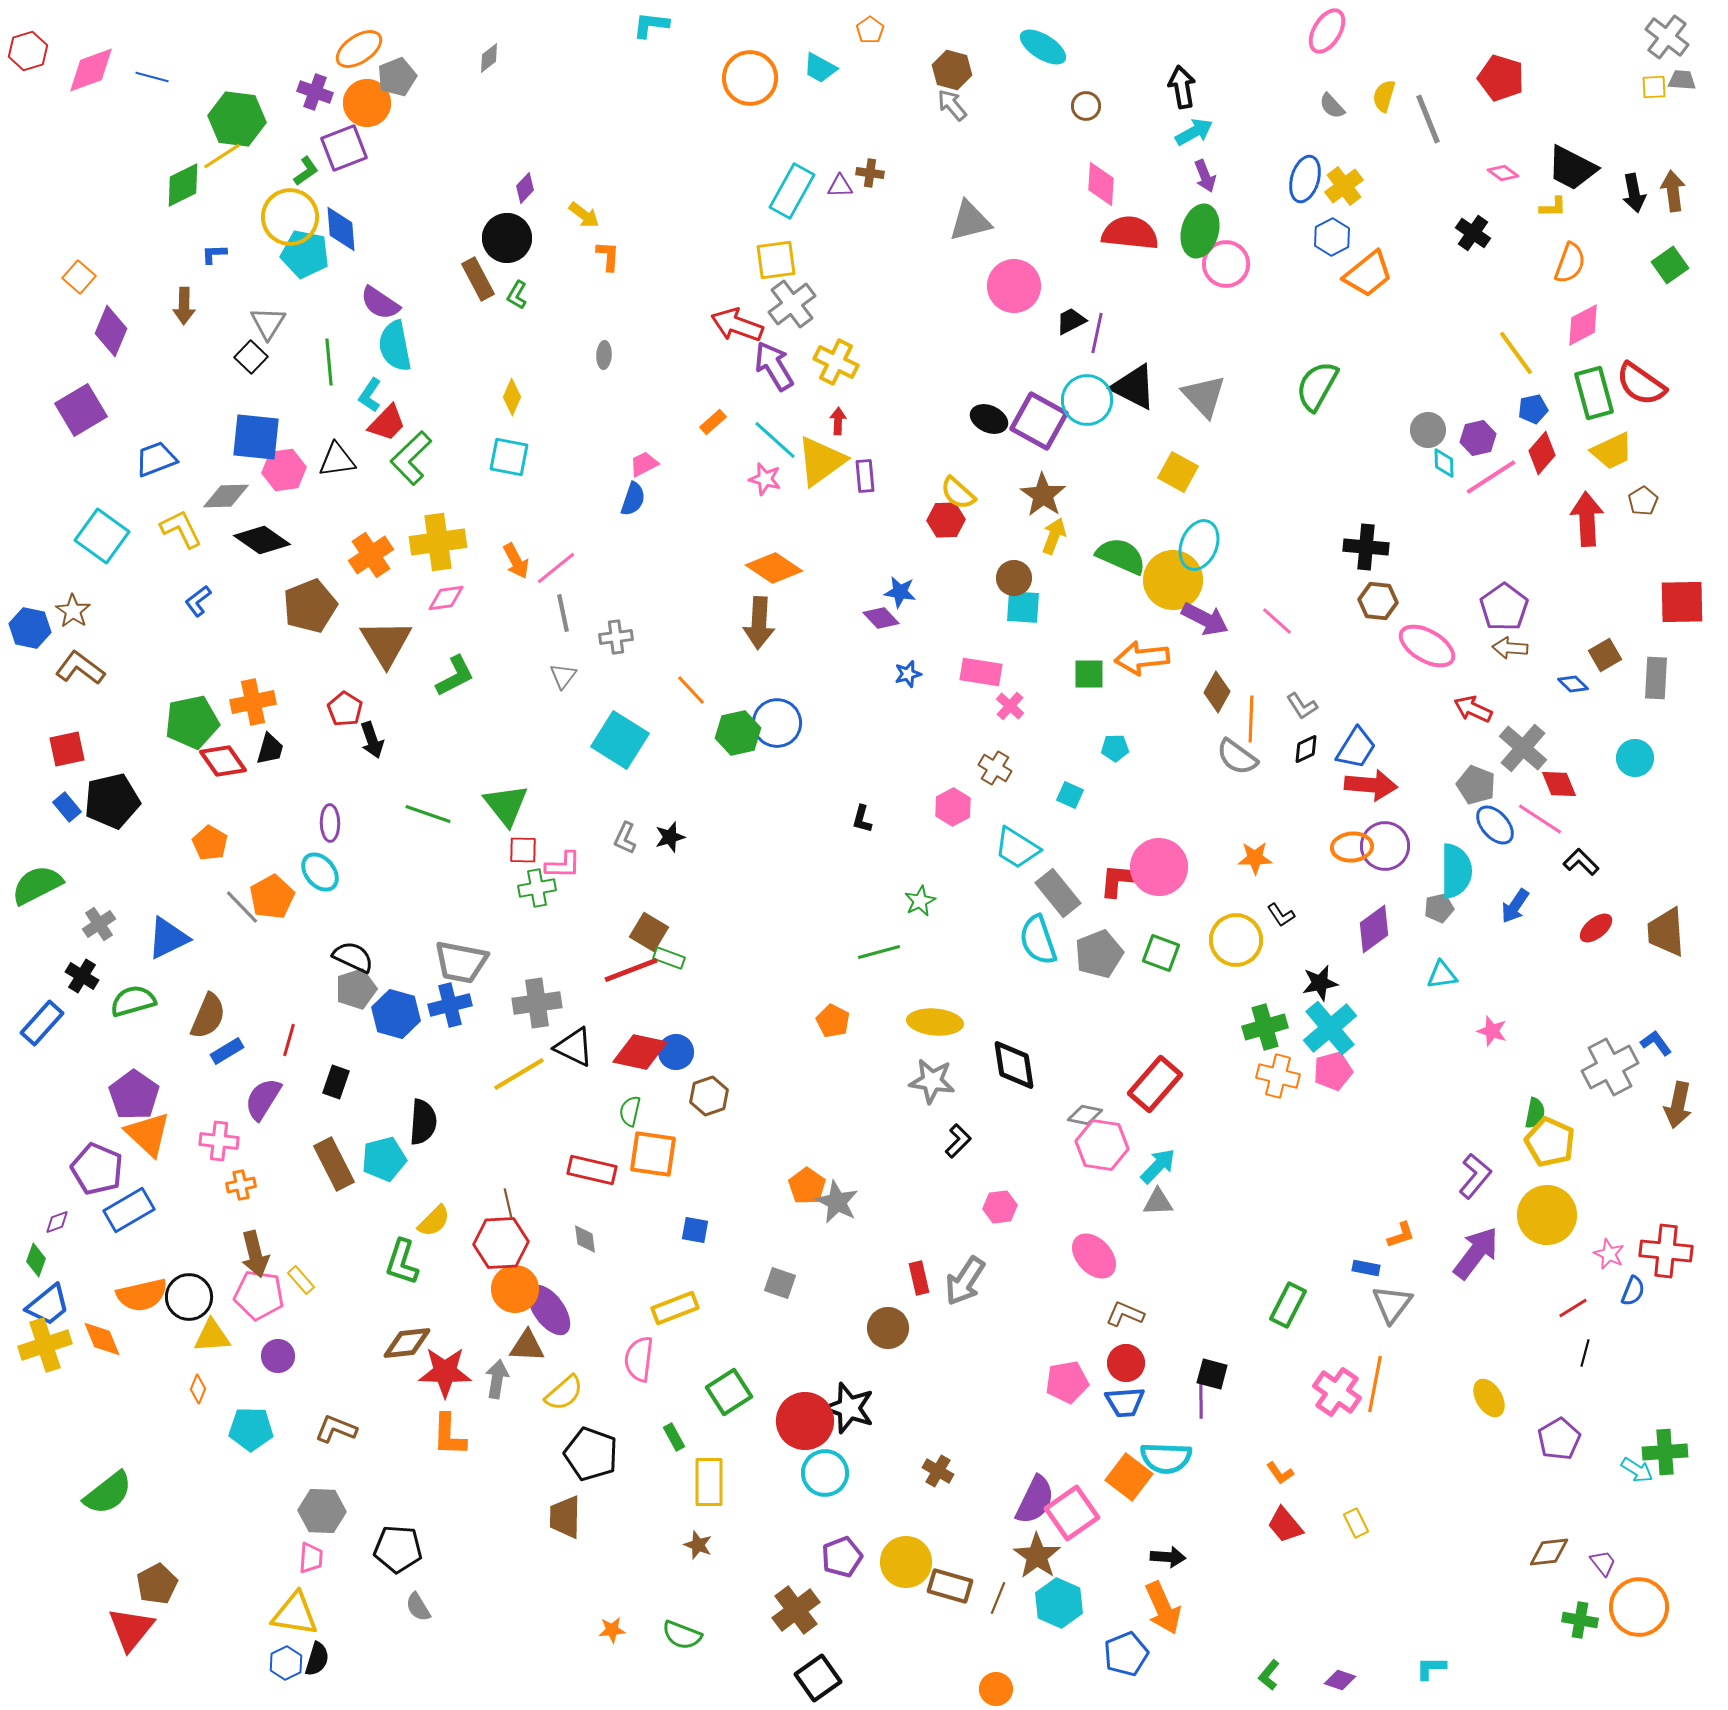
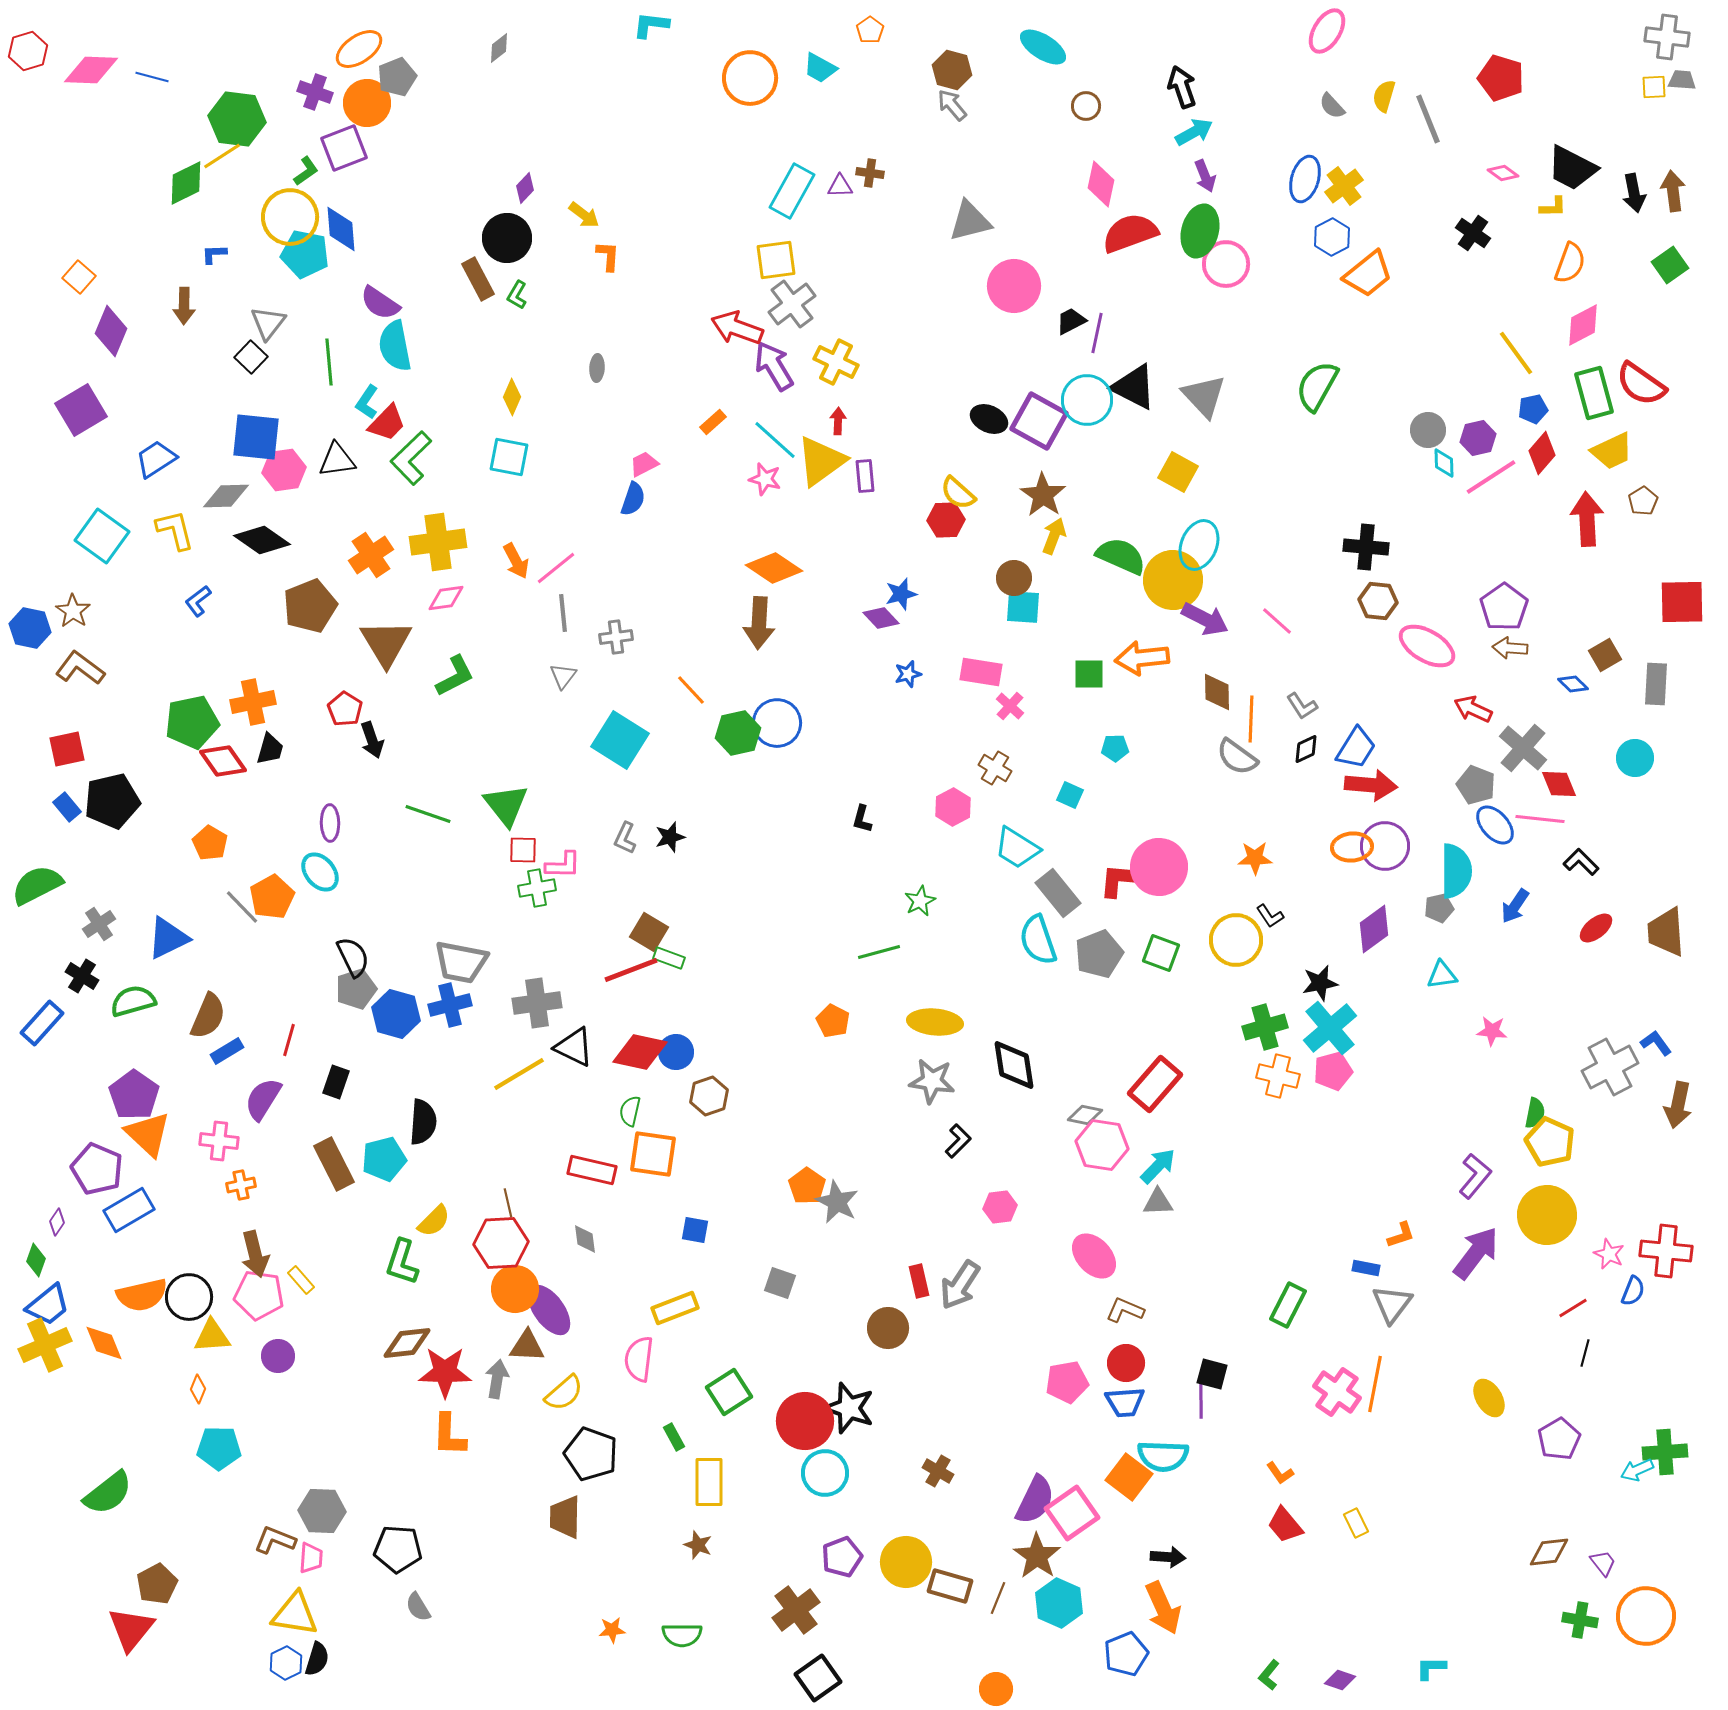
gray cross at (1667, 37): rotated 30 degrees counterclockwise
gray diamond at (489, 58): moved 10 px right, 10 px up
pink diamond at (91, 70): rotated 22 degrees clockwise
black arrow at (1182, 87): rotated 9 degrees counterclockwise
pink diamond at (1101, 184): rotated 9 degrees clockwise
green diamond at (183, 185): moved 3 px right, 2 px up
red semicircle at (1130, 233): rotated 26 degrees counterclockwise
gray triangle at (268, 323): rotated 6 degrees clockwise
red arrow at (737, 325): moved 3 px down
gray ellipse at (604, 355): moved 7 px left, 13 px down
cyan L-shape at (370, 395): moved 3 px left, 7 px down
blue trapezoid at (156, 459): rotated 12 degrees counterclockwise
yellow L-shape at (181, 529): moved 6 px left, 1 px down; rotated 12 degrees clockwise
blue star at (900, 592): moved 1 px right, 2 px down; rotated 24 degrees counterclockwise
gray line at (563, 613): rotated 6 degrees clockwise
gray rectangle at (1656, 678): moved 6 px down
brown diamond at (1217, 692): rotated 30 degrees counterclockwise
pink line at (1540, 819): rotated 27 degrees counterclockwise
black L-shape at (1281, 915): moved 11 px left, 1 px down
black semicircle at (353, 957): rotated 39 degrees clockwise
pink star at (1492, 1031): rotated 12 degrees counterclockwise
purple diamond at (57, 1222): rotated 36 degrees counterclockwise
red rectangle at (919, 1278): moved 3 px down
gray arrow at (965, 1281): moved 5 px left, 4 px down
brown L-shape at (1125, 1314): moved 4 px up
orange diamond at (102, 1339): moved 2 px right, 4 px down
yellow cross at (45, 1345): rotated 6 degrees counterclockwise
cyan pentagon at (251, 1429): moved 32 px left, 19 px down
brown L-shape at (336, 1429): moved 61 px left, 111 px down
cyan semicircle at (1166, 1458): moved 3 px left, 2 px up
cyan arrow at (1637, 1470): rotated 124 degrees clockwise
orange circle at (1639, 1607): moved 7 px right, 9 px down
green semicircle at (682, 1635): rotated 21 degrees counterclockwise
